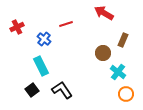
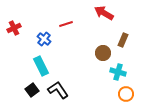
red cross: moved 3 px left, 1 px down
cyan cross: rotated 21 degrees counterclockwise
black L-shape: moved 4 px left
